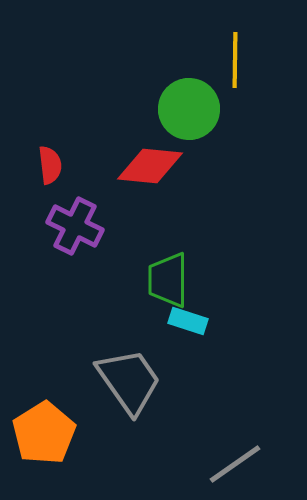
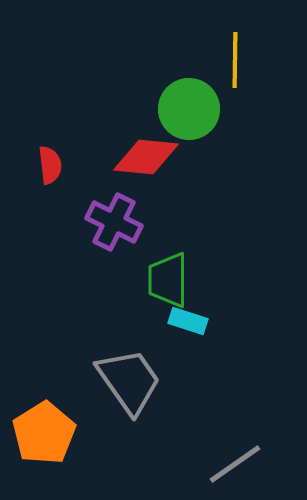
red diamond: moved 4 px left, 9 px up
purple cross: moved 39 px right, 4 px up
